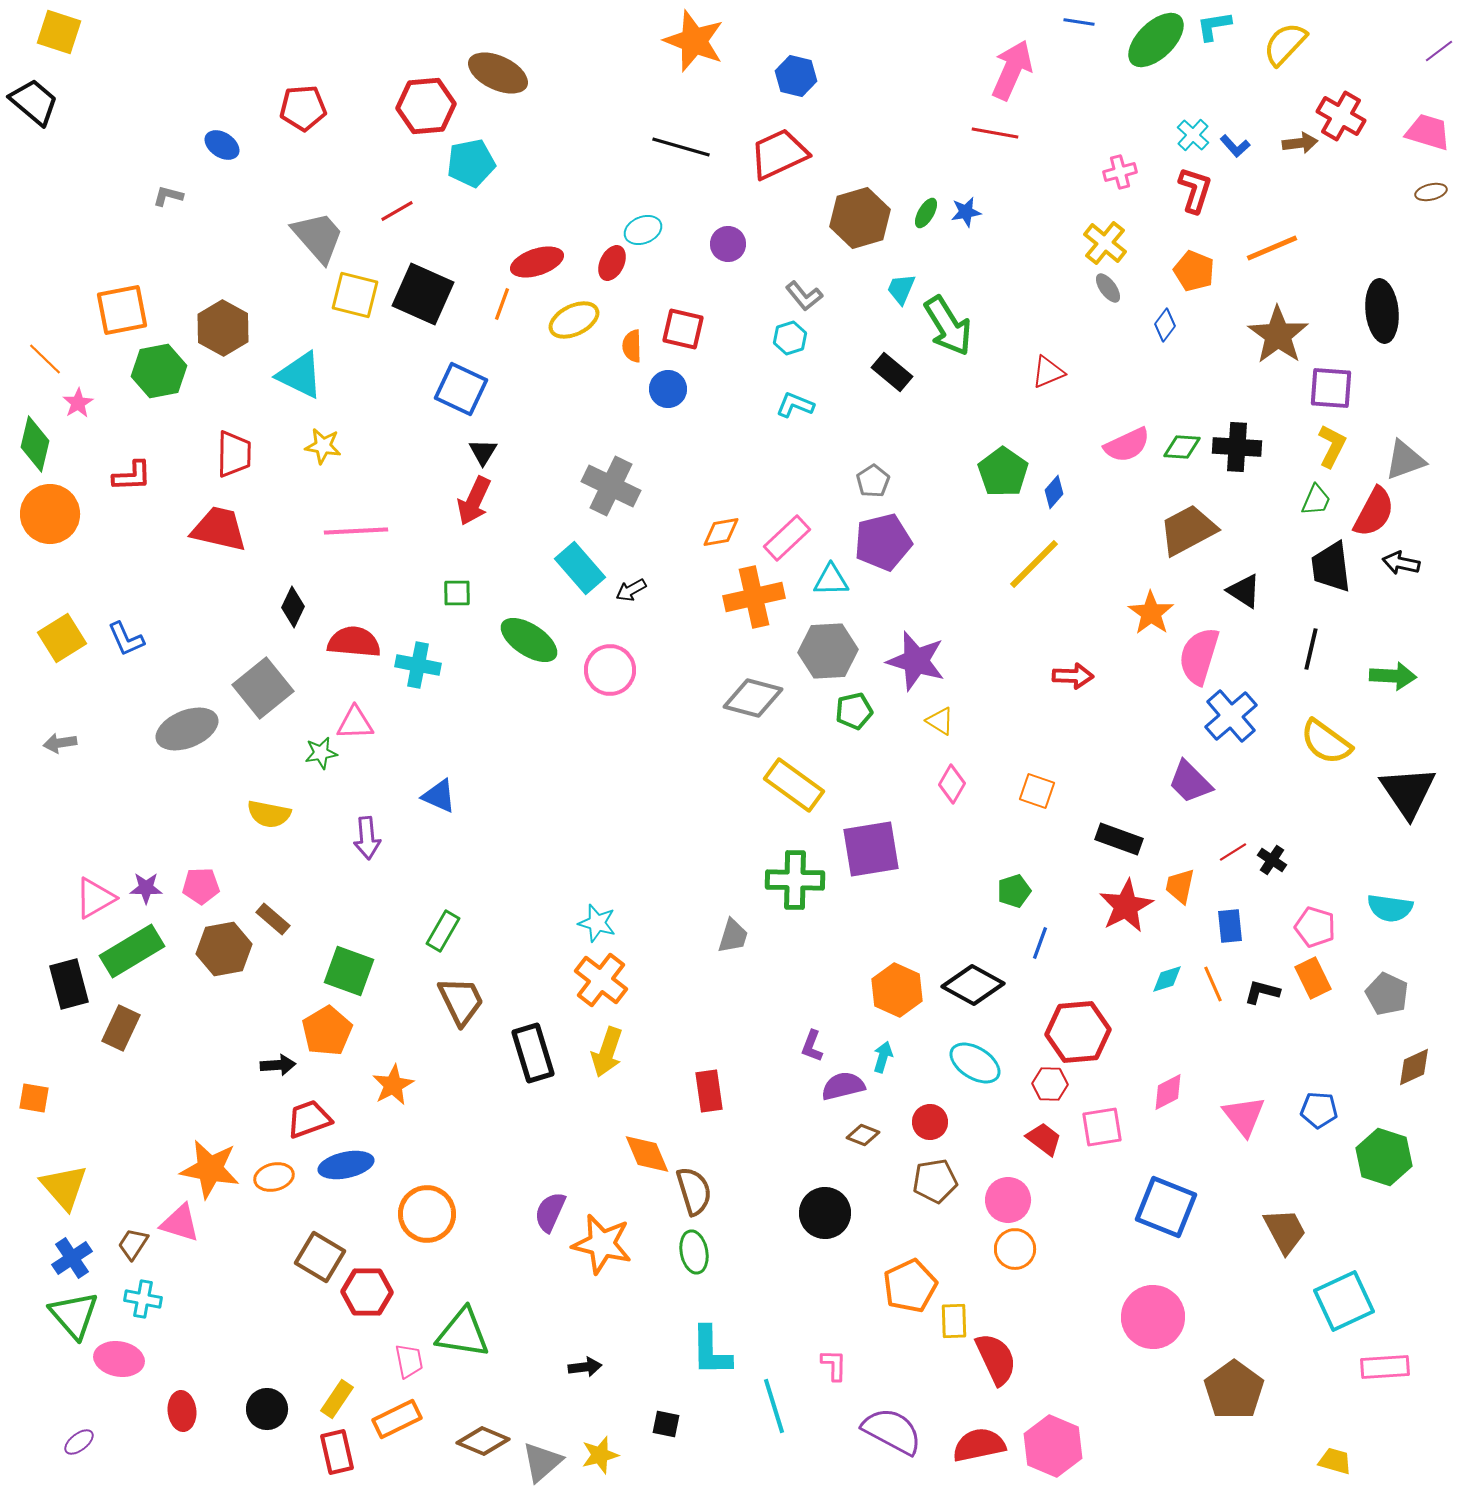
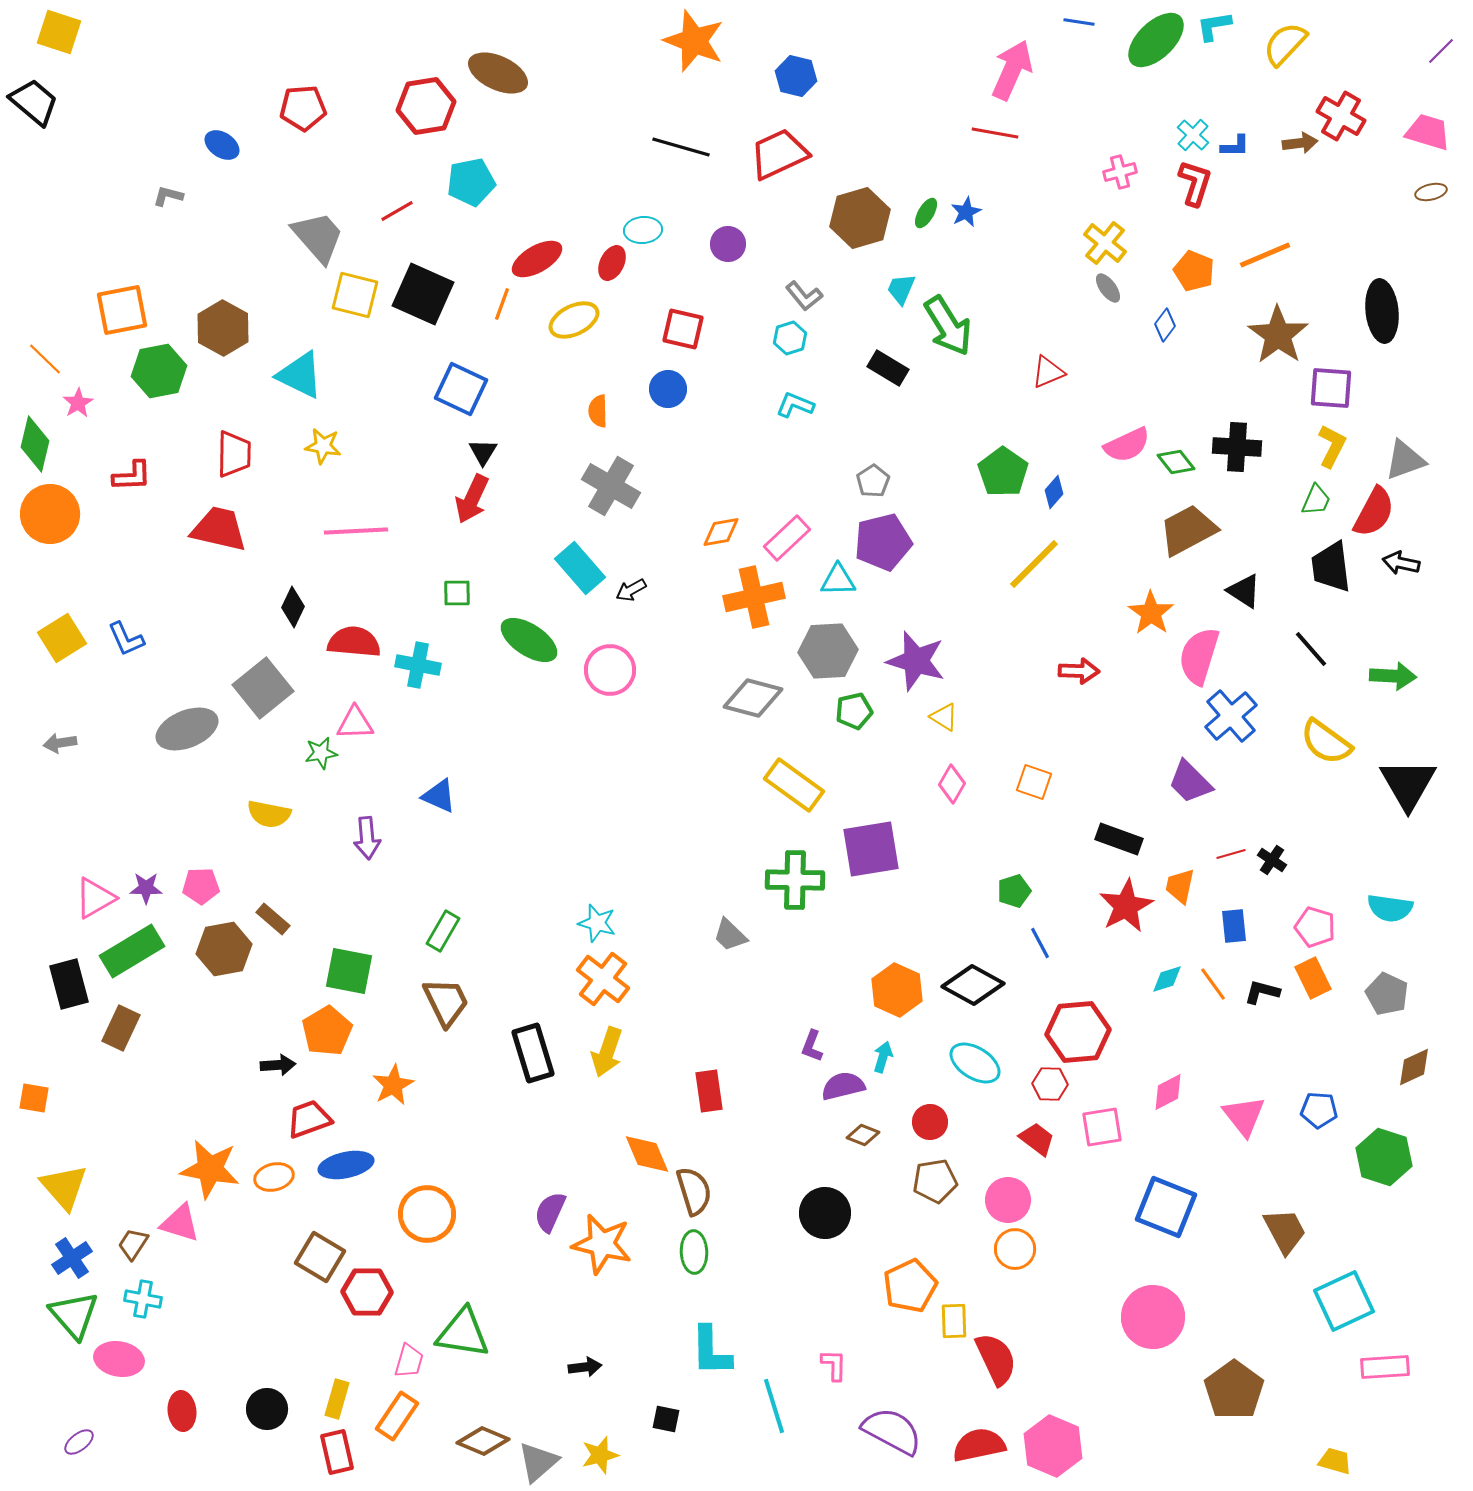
purple line at (1439, 51): moved 2 px right; rotated 8 degrees counterclockwise
red hexagon at (426, 106): rotated 4 degrees counterclockwise
blue L-shape at (1235, 146): rotated 48 degrees counterclockwise
cyan pentagon at (471, 163): moved 19 px down
red L-shape at (1195, 190): moved 7 px up
blue star at (966, 212): rotated 16 degrees counterclockwise
cyan ellipse at (643, 230): rotated 18 degrees clockwise
orange line at (1272, 248): moved 7 px left, 7 px down
red ellipse at (537, 262): moved 3 px up; rotated 12 degrees counterclockwise
orange semicircle at (632, 346): moved 34 px left, 65 px down
black rectangle at (892, 372): moved 4 px left, 4 px up; rotated 9 degrees counterclockwise
green diamond at (1182, 447): moved 6 px left, 15 px down; rotated 48 degrees clockwise
gray cross at (611, 486): rotated 4 degrees clockwise
red arrow at (474, 501): moved 2 px left, 2 px up
cyan triangle at (831, 580): moved 7 px right
black line at (1311, 649): rotated 54 degrees counterclockwise
red arrow at (1073, 676): moved 6 px right, 5 px up
yellow triangle at (940, 721): moved 4 px right, 4 px up
orange square at (1037, 791): moved 3 px left, 9 px up
black triangle at (1408, 792): moved 8 px up; rotated 4 degrees clockwise
red line at (1233, 852): moved 2 px left, 2 px down; rotated 16 degrees clockwise
blue rectangle at (1230, 926): moved 4 px right
gray trapezoid at (733, 936): moved 3 px left, 1 px up; rotated 117 degrees clockwise
blue line at (1040, 943): rotated 48 degrees counterclockwise
green square at (349, 971): rotated 9 degrees counterclockwise
orange cross at (601, 980): moved 2 px right, 1 px up
orange line at (1213, 984): rotated 12 degrees counterclockwise
brown trapezoid at (461, 1001): moved 15 px left, 1 px down
red trapezoid at (1044, 1139): moved 7 px left
green ellipse at (694, 1252): rotated 9 degrees clockwise
pink trapezoid at (409, 1361): rotated 27 degrees clockwise
yellow rectangle at (337, 1399): rotated 18 degrees counterclockwise
orange rectangle at (397, 1419): moved 3 px up; rotated 30 degrees counterclockwise
black square at (666, 1424): moved 5 px up
gray triangle at (542, 1462): moved 4 px left
